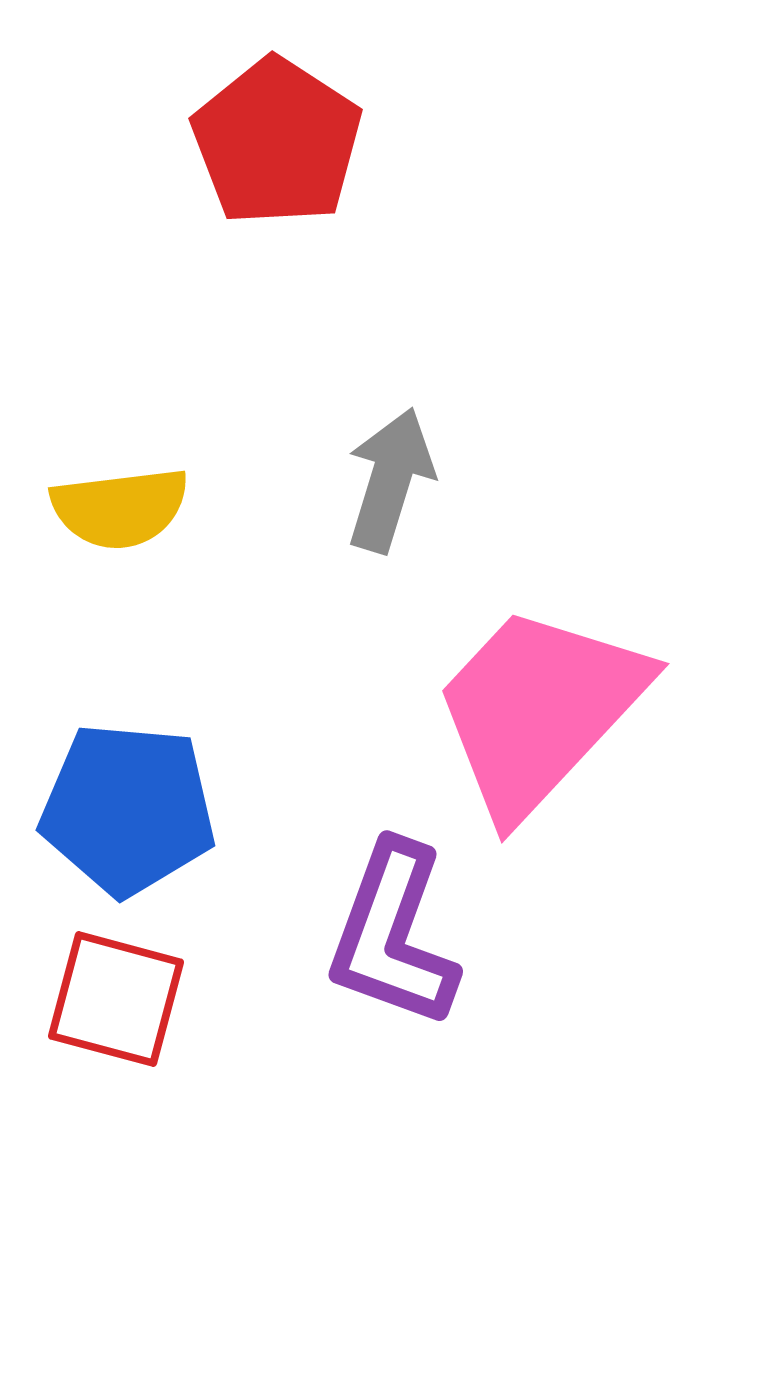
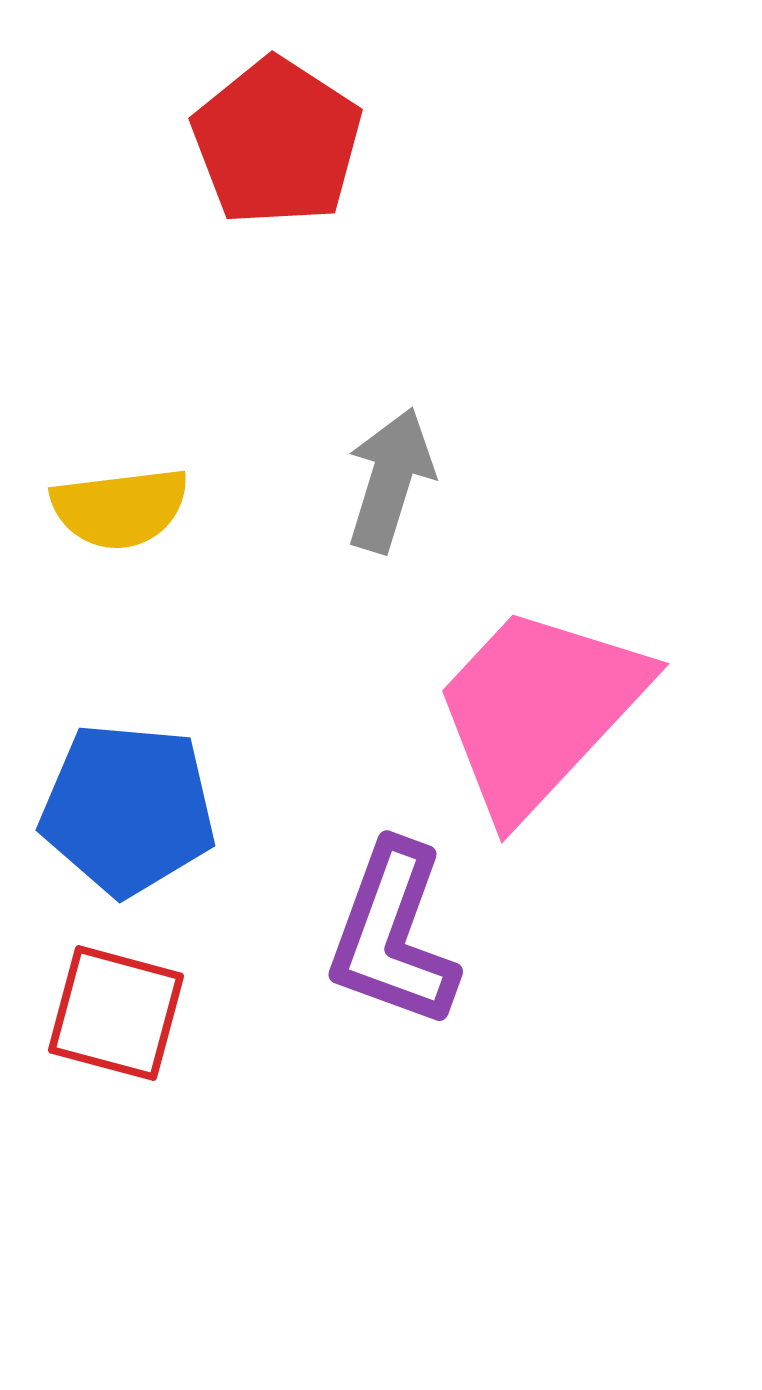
red square: moved 14 px down
